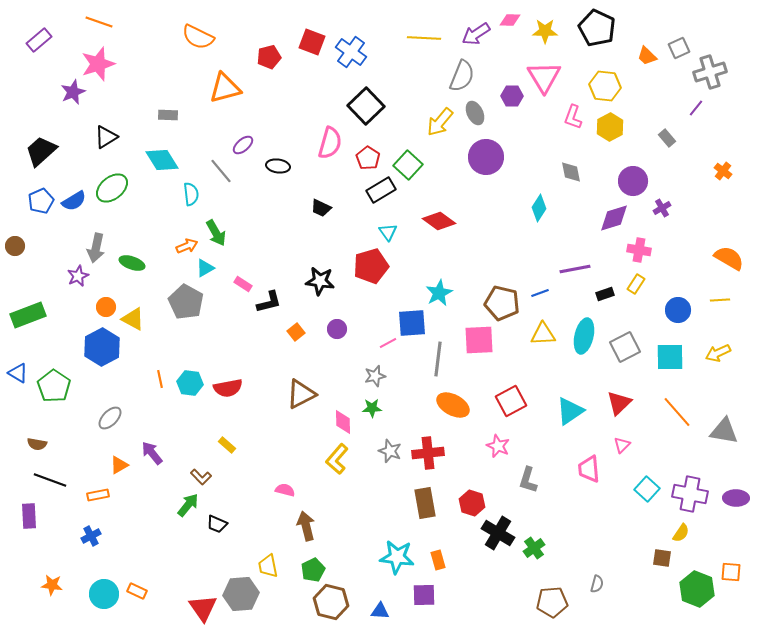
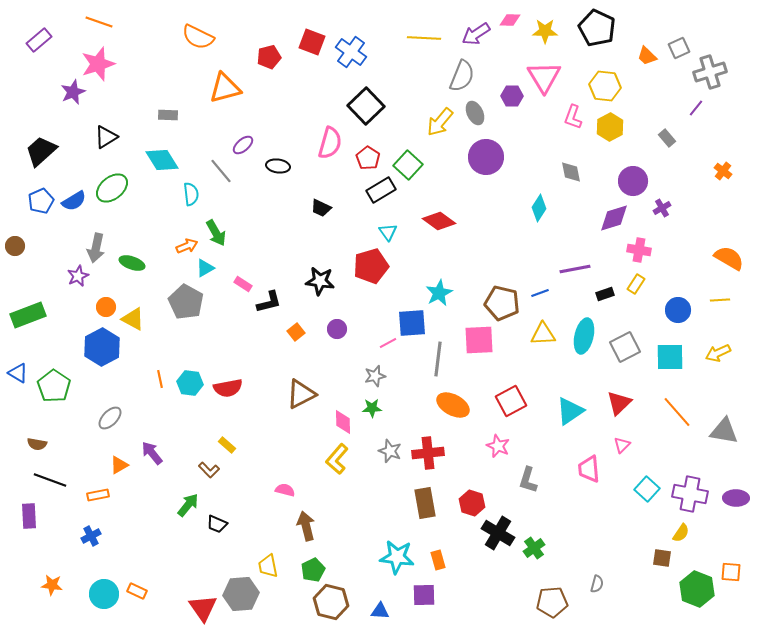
brown L-shape at (201, 477): moved 8 px right, 7 px up
